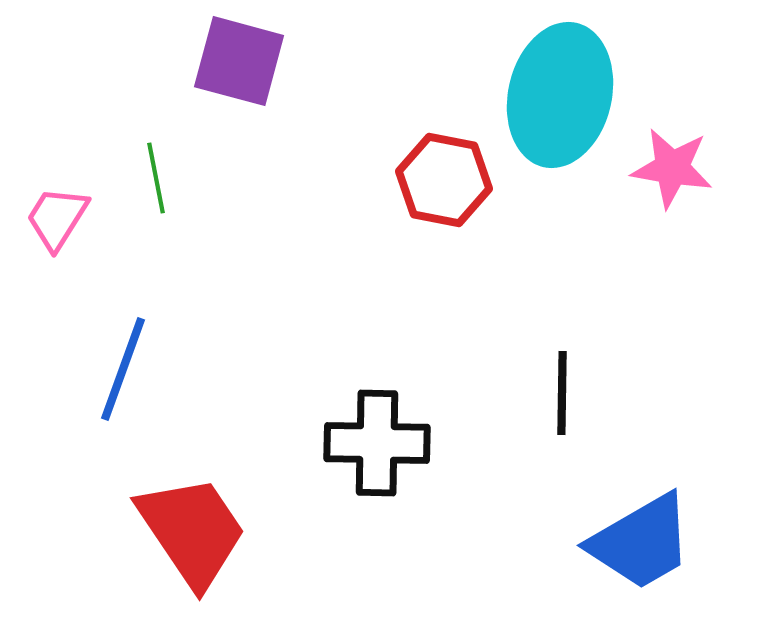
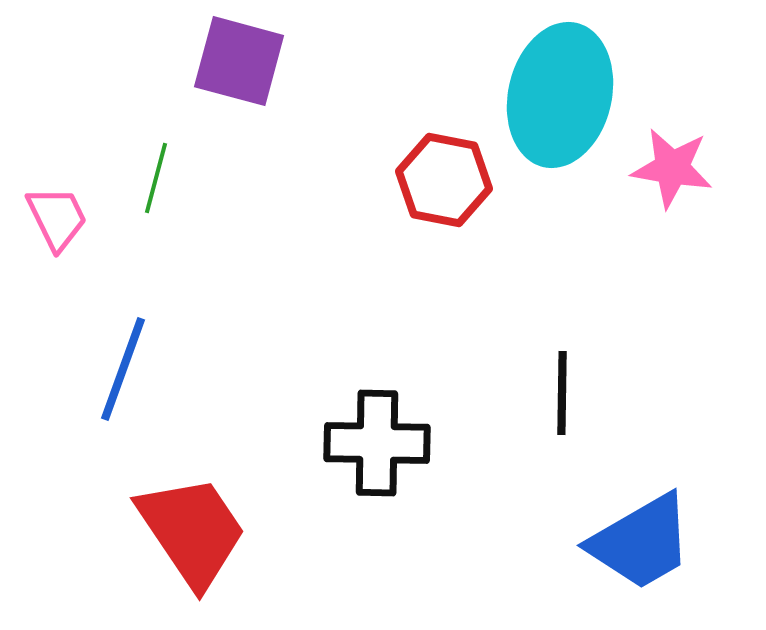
green line: rotated 26 degrees clockwise
pink trapezoid: rotated 122 degrees clockwise
